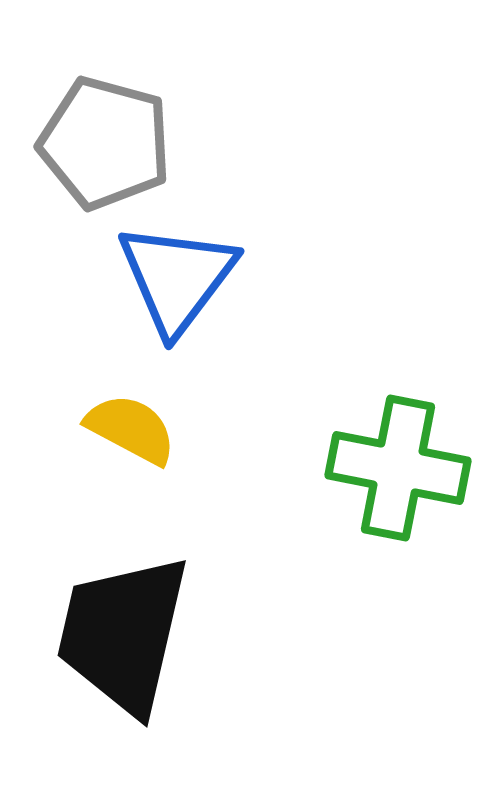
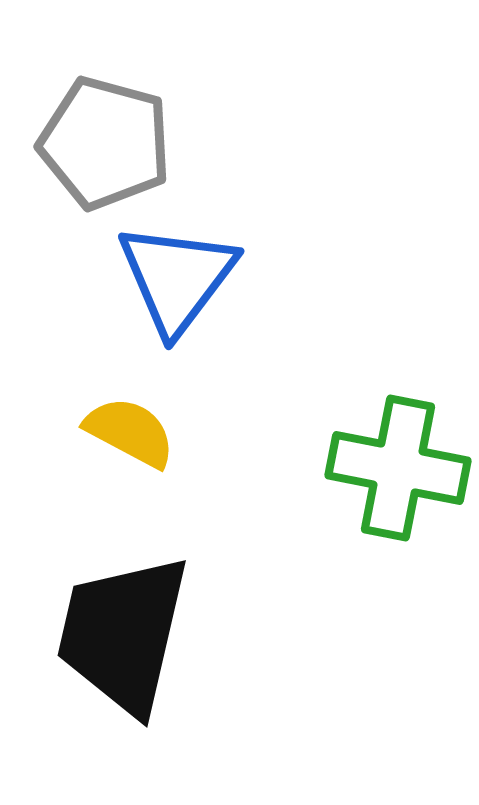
yellow semicircle: moved 1 px left, 3 px down
